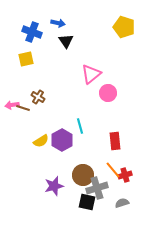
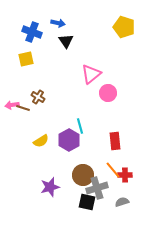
purple hexagon: moved 7 px right
red cross: rotated 16 degrees clockwise
purple star: moved 4 px left, 1 px down
gray semicircle: moved 1 px up
